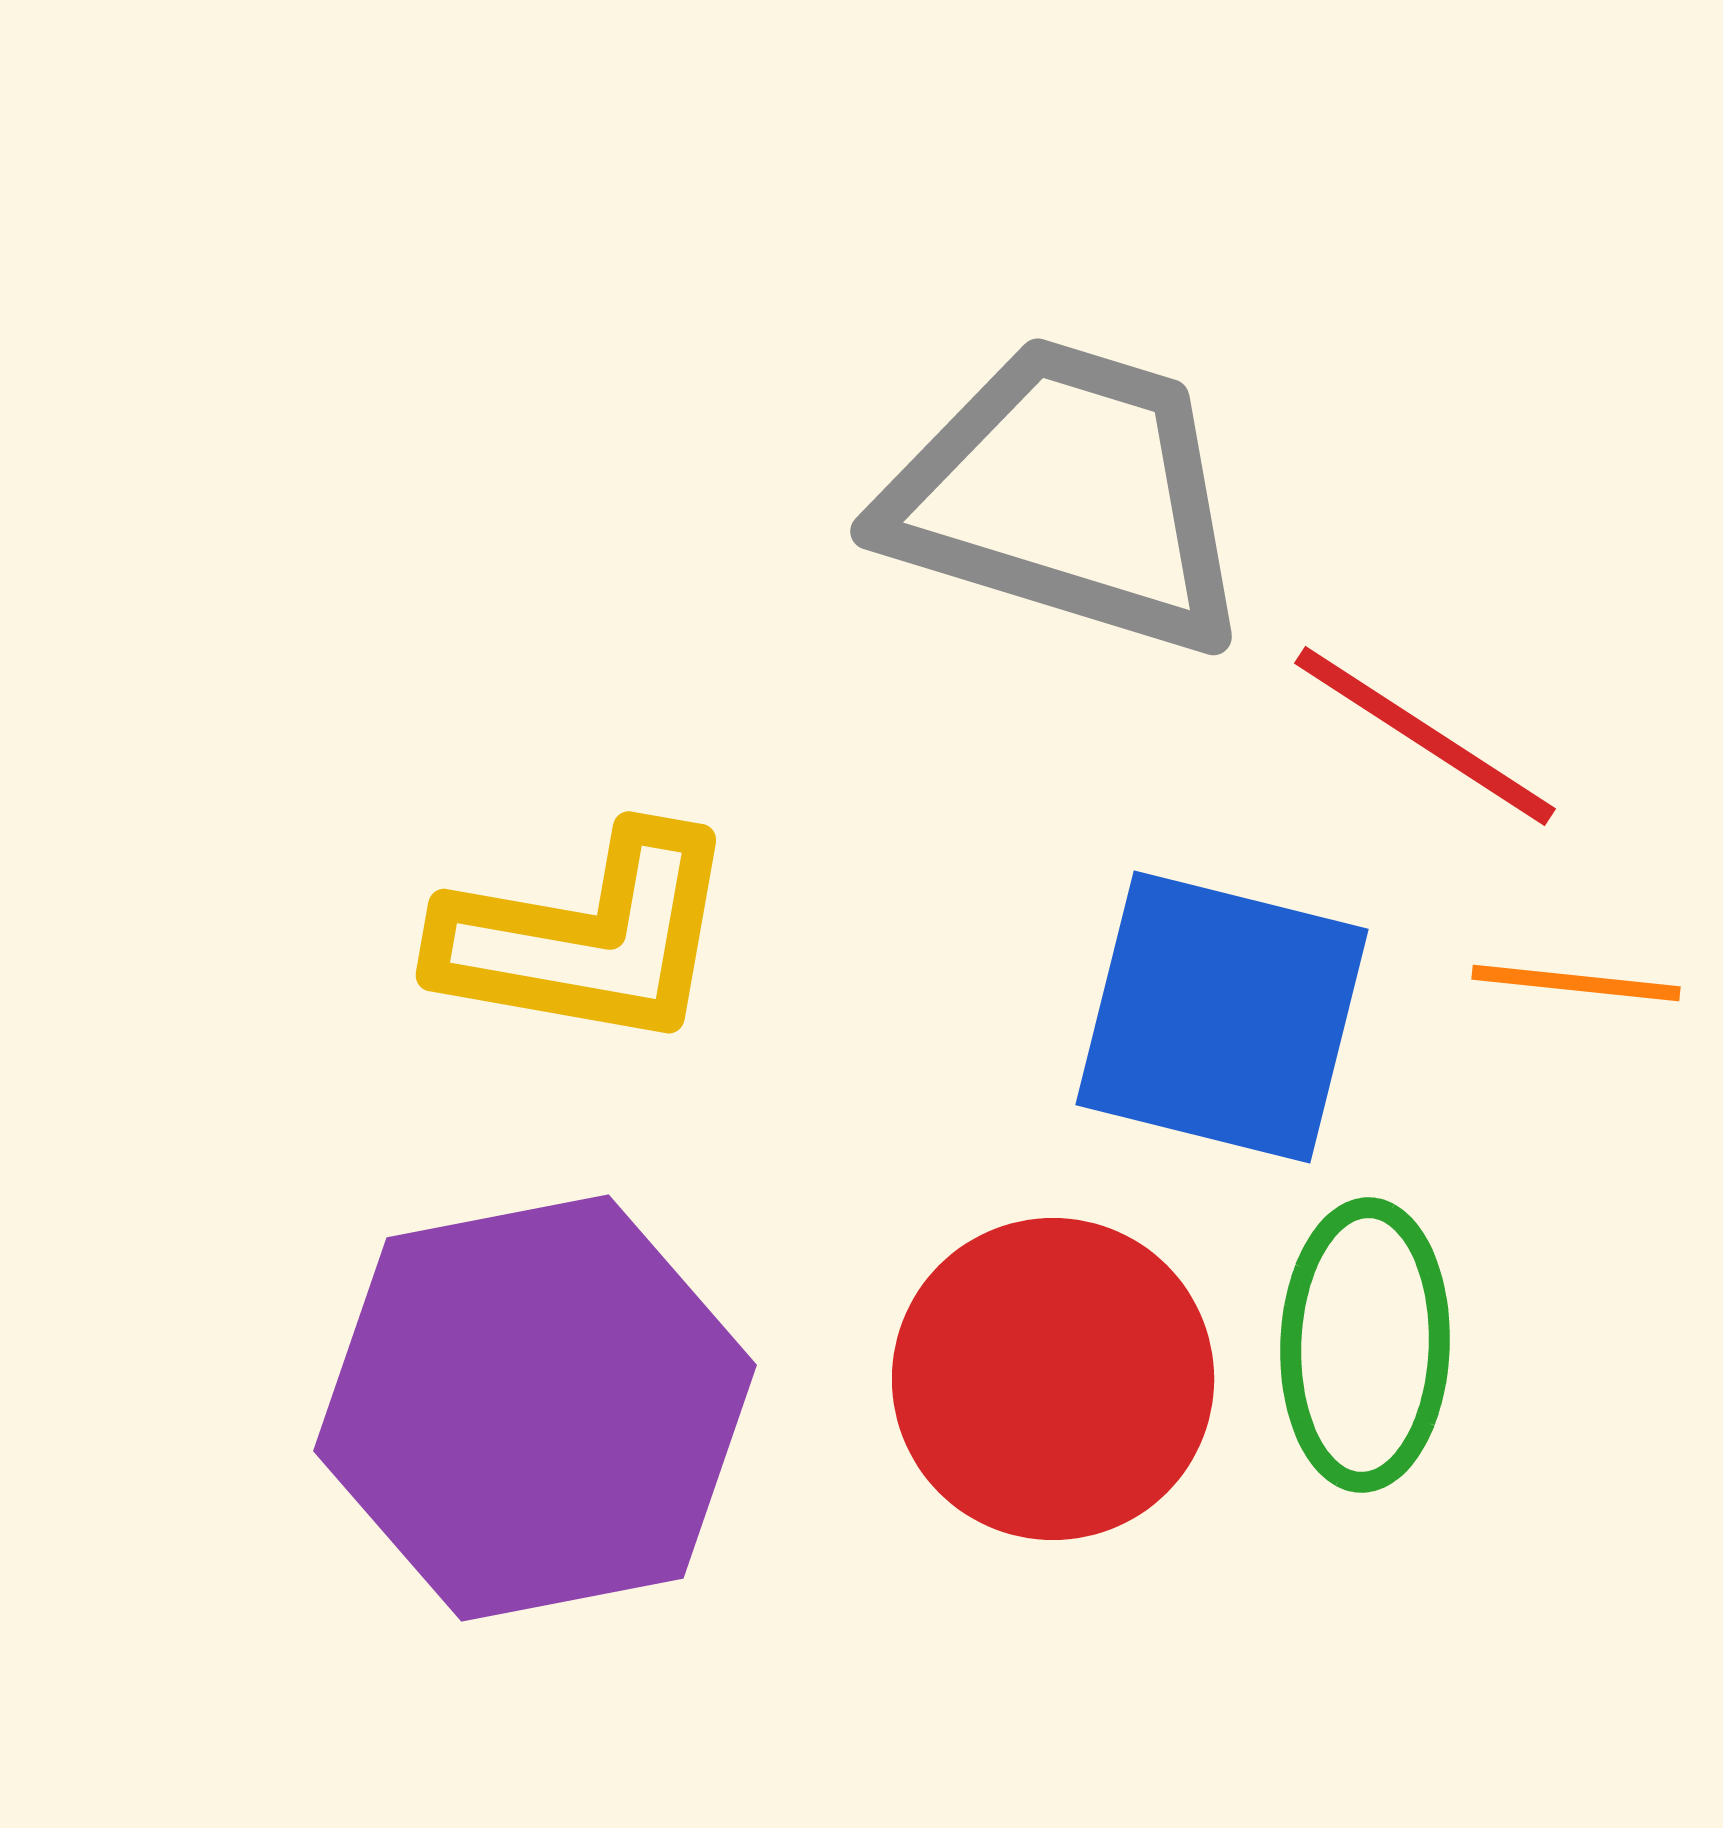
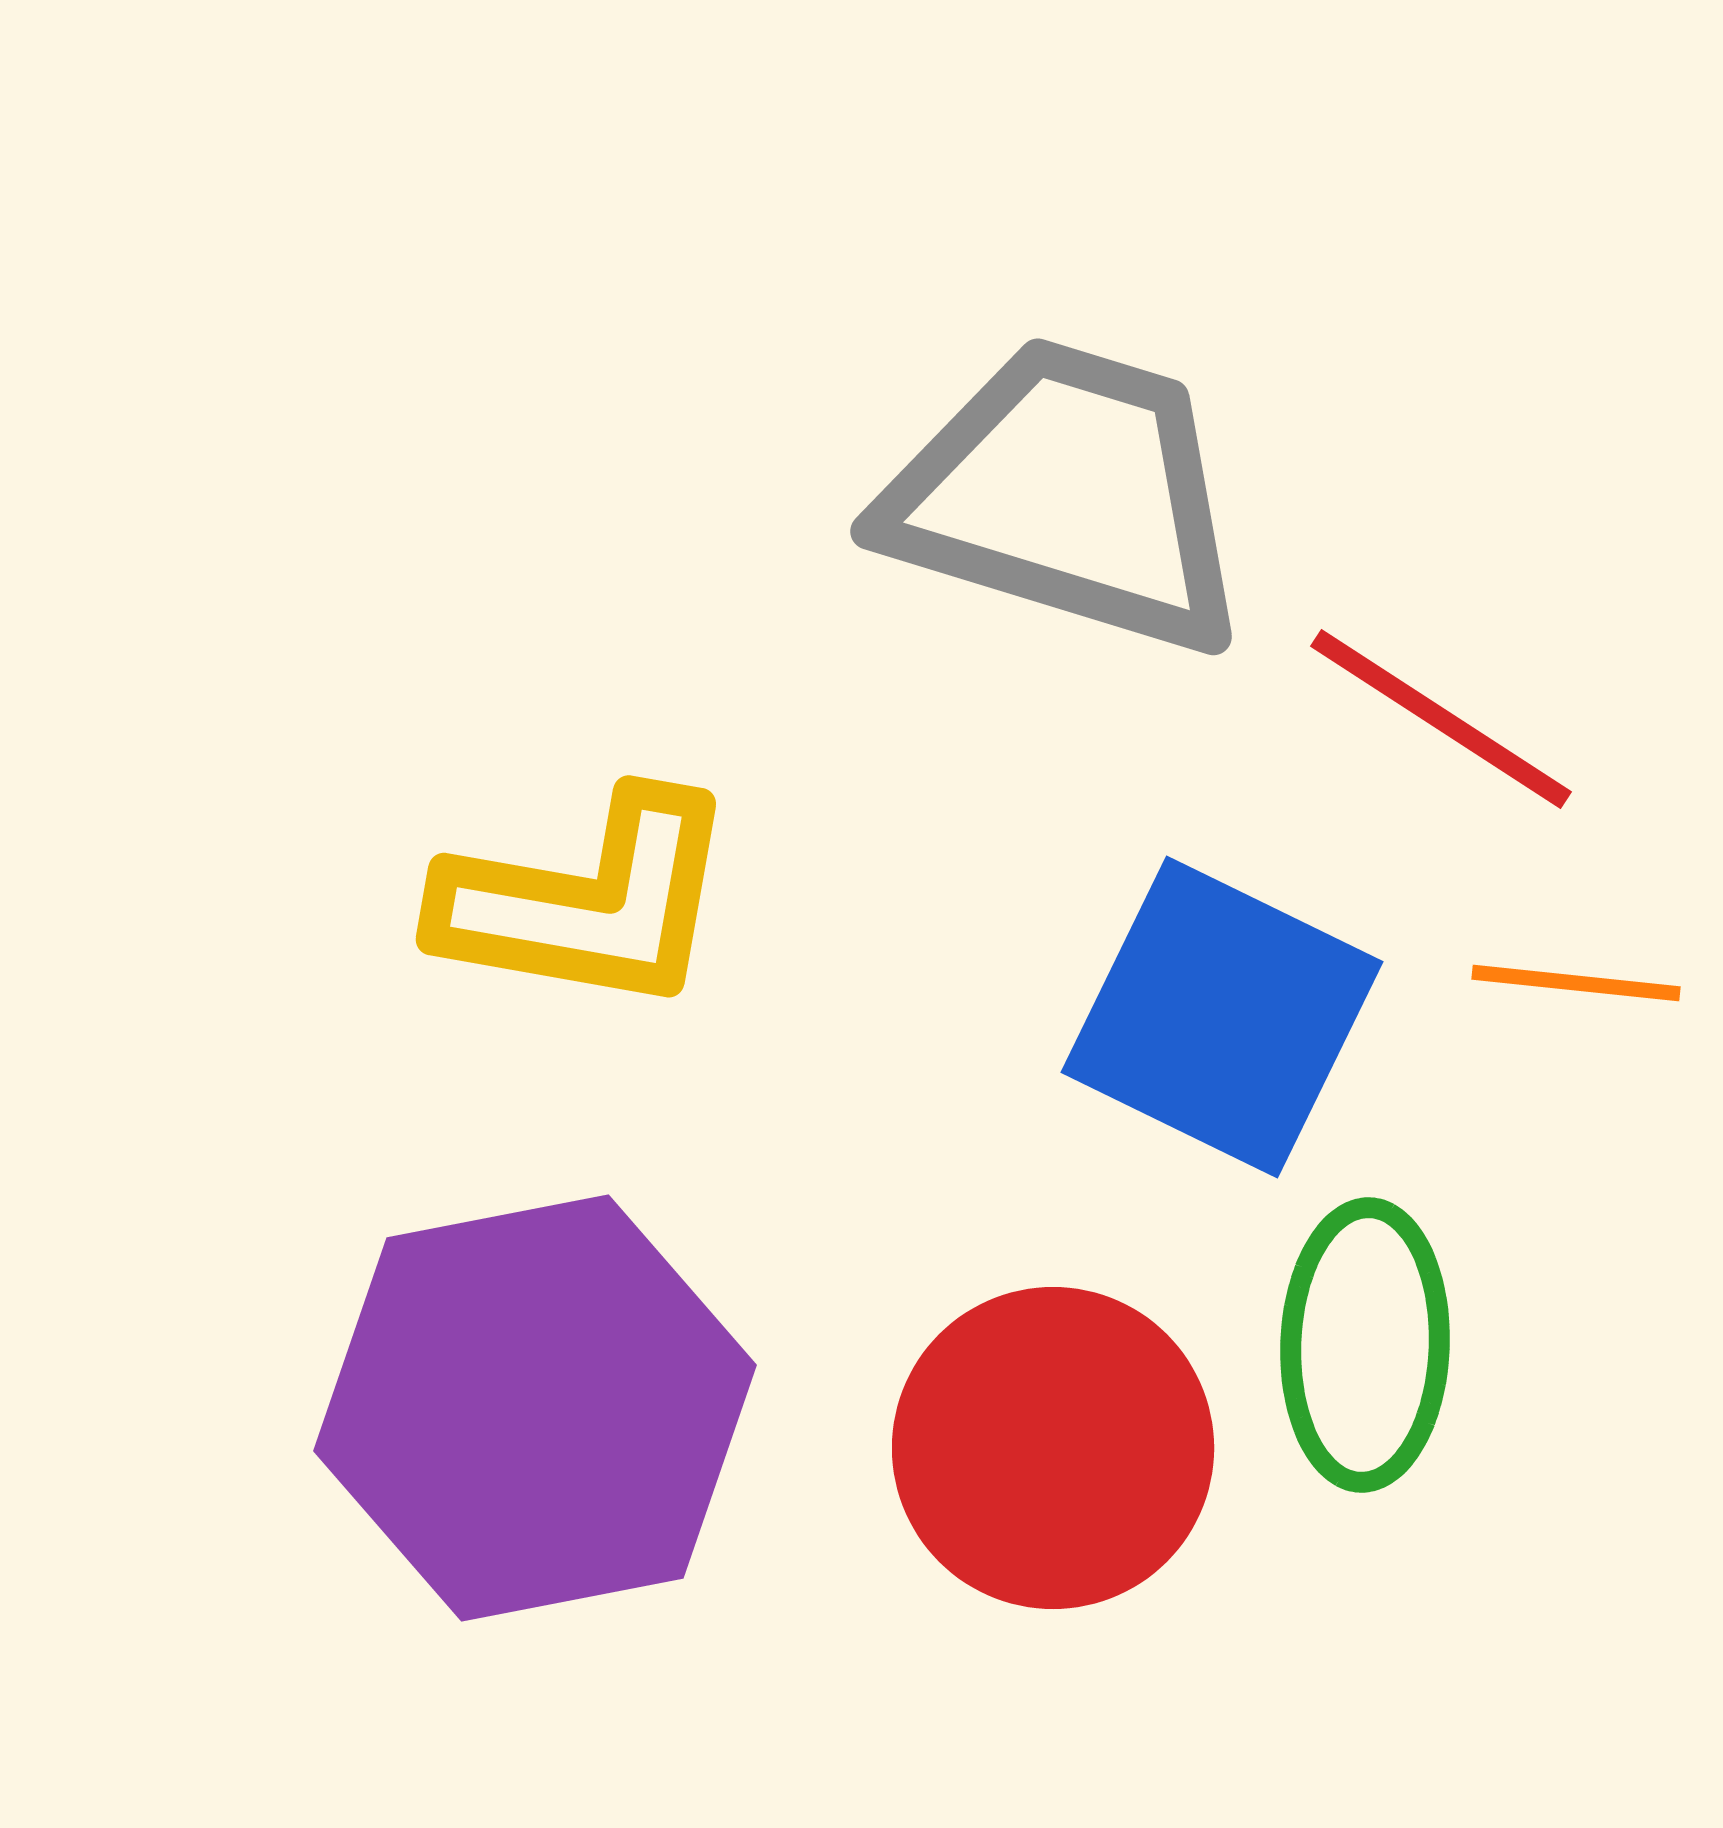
red line: moved 16 px right, 17 px up
yellow L-shape: moved 36 px up
blue square: rotated 12 degrees clockwise
red circle: moved 69 px down
